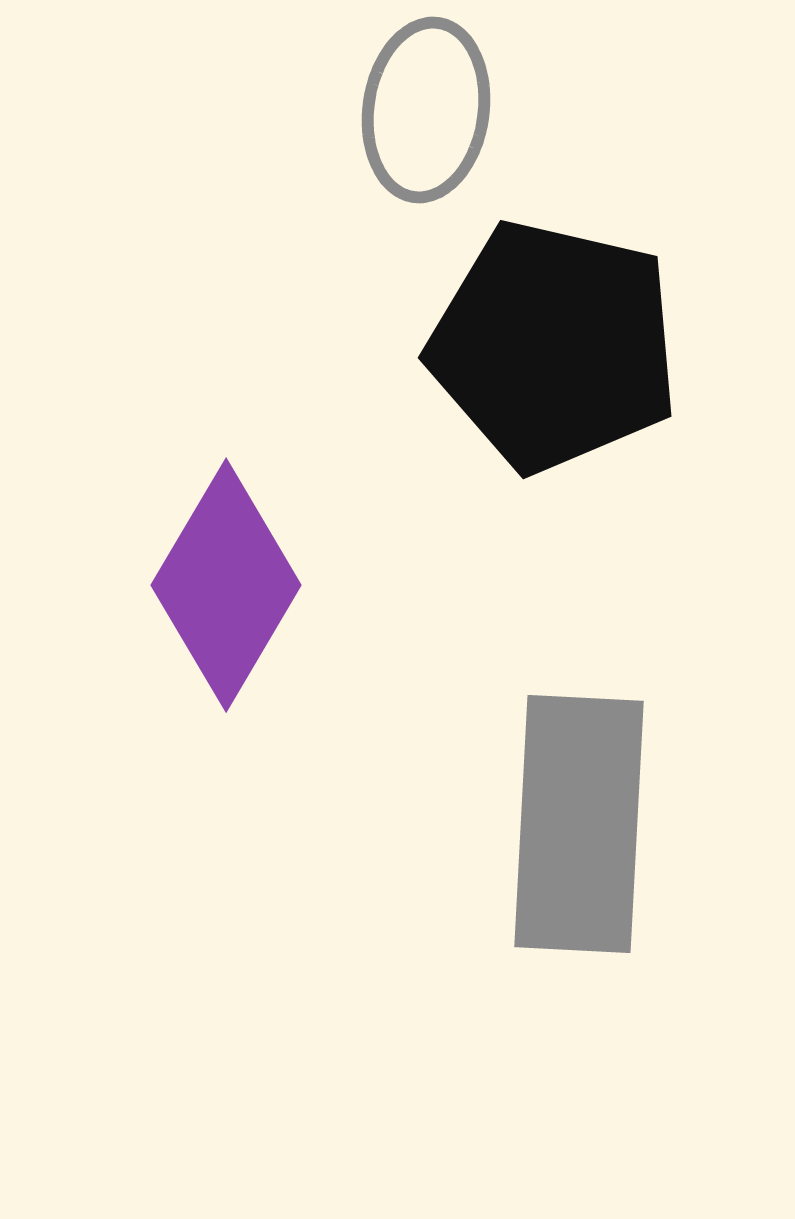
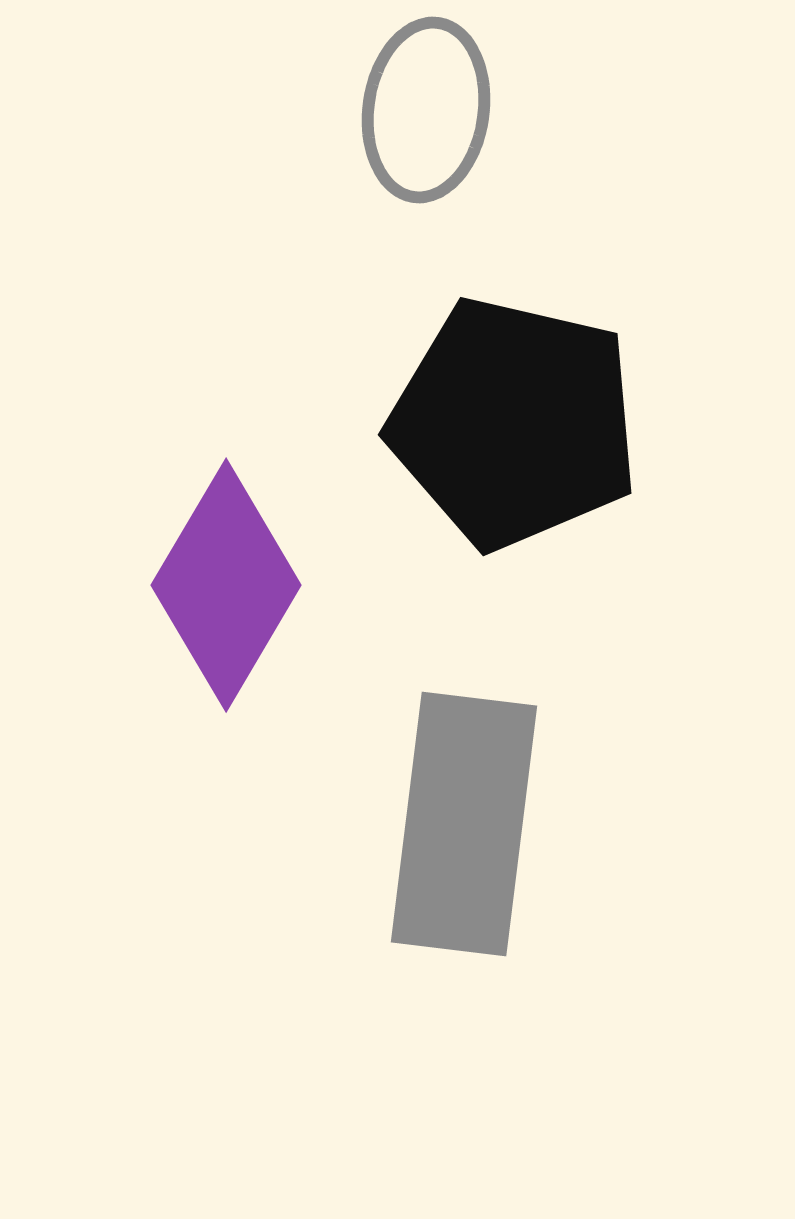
black pentagon: moved 40 px left, 77 px down
gray rectangle: moved 115 px left; rotated 4 degrees clockwise
